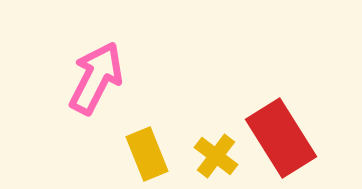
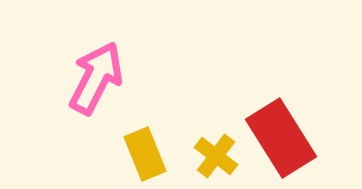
yellow rectangle: moved 2 px left
